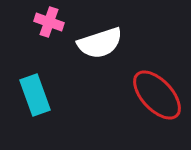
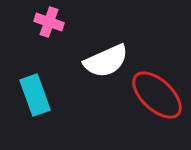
white semicircle: moved 6 px right, 18 px down; rotated 6 degrees counterclockwise
red ellipse: rotated 4 degrees counterclockwise
